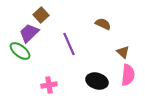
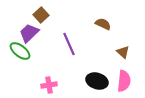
pink semicircle: moved 4 px left, 6 px down
